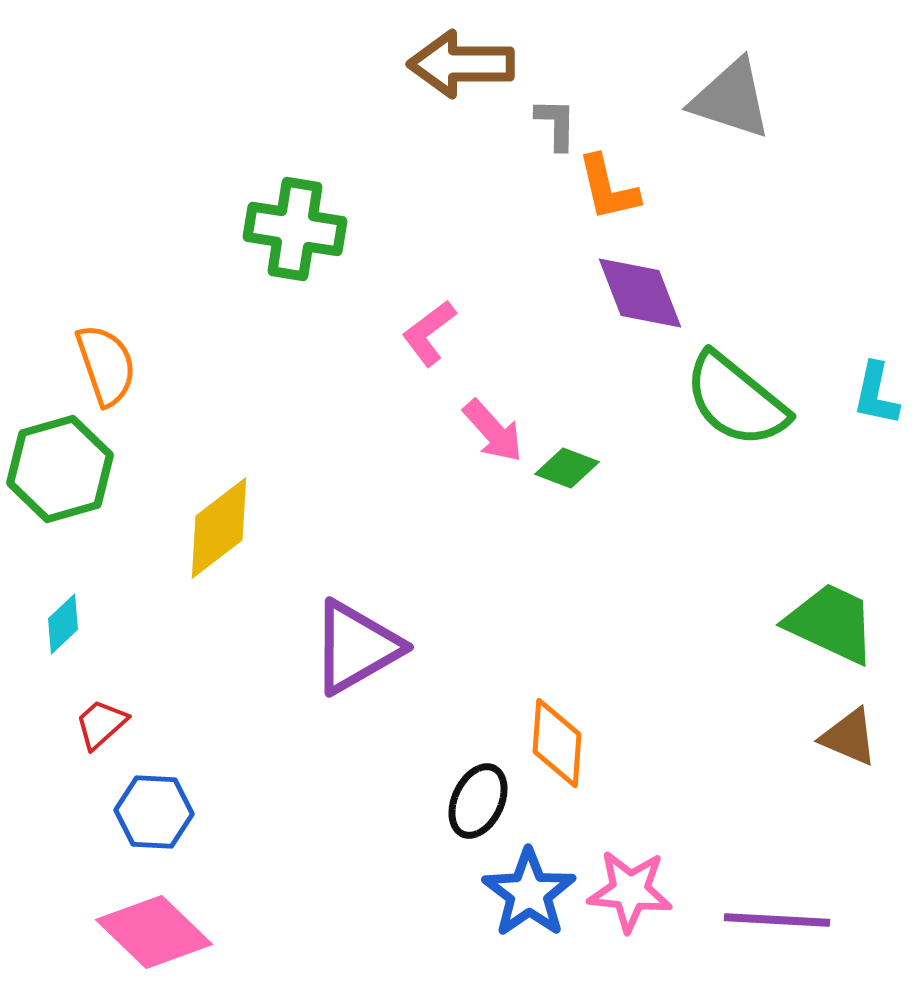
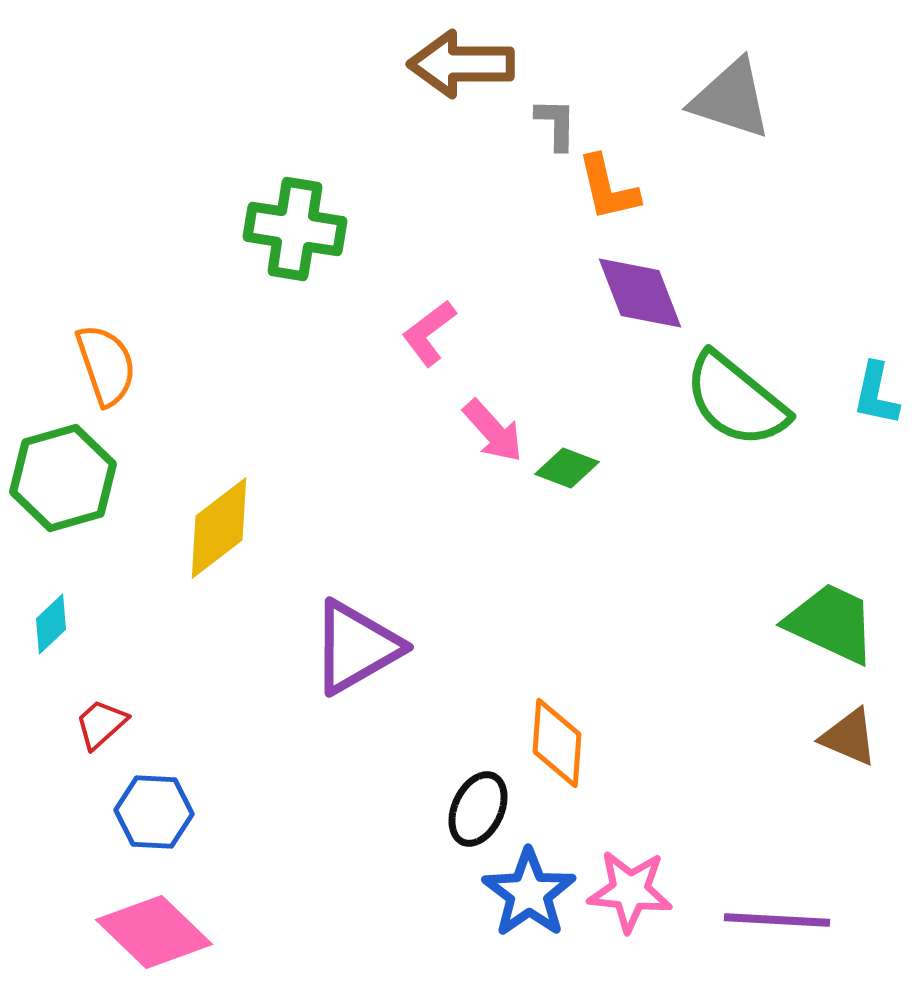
green hexagon: moved 3 px right, 9 px down
cyan diamond: moved 12 px left
black ellipse: moved 8 px down
